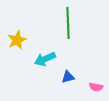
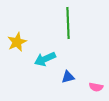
yellow star: moved 2 px down
